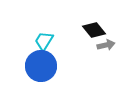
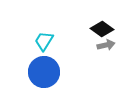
black diamond: moved 8 px right, 1 px up; rotated 15 degrees counterclockwise
blue circle: moved 3 px right, 6 px down
